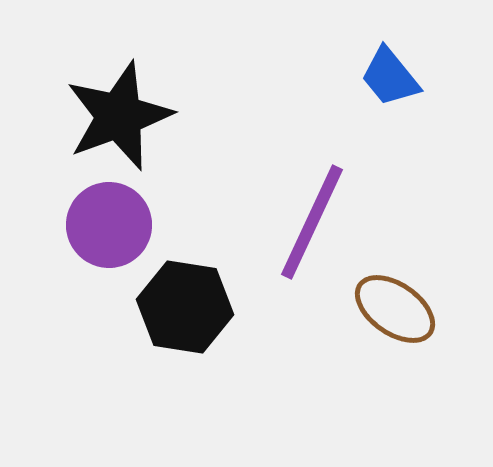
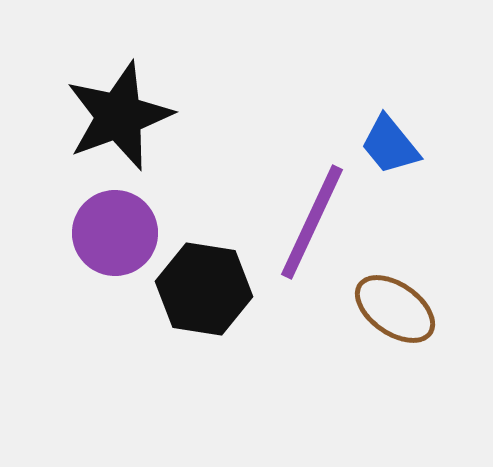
blue trapezoid: moved 68 px down
purple circle: moved 6 px right, 8 px down
black hexagon: moved 19 px right, 18 px up
